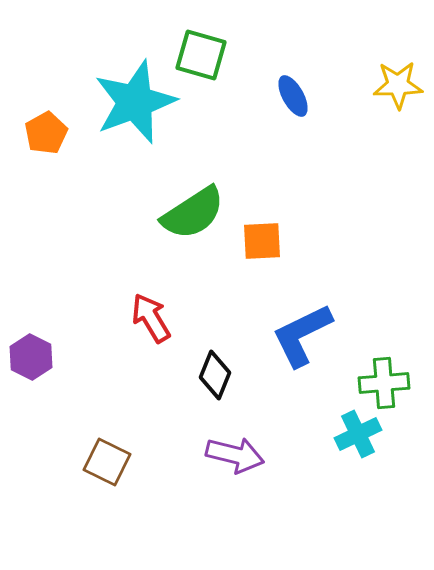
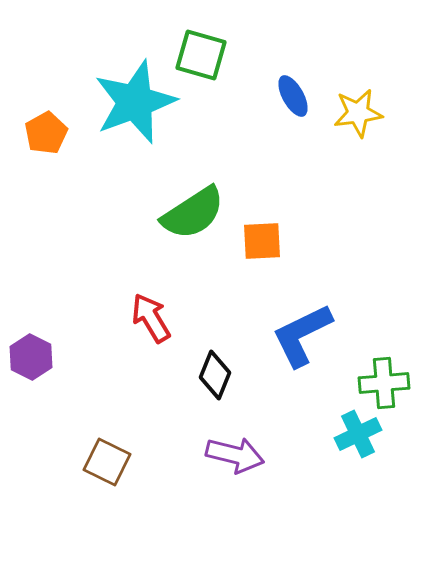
yellow star: moved 40 px left, 28 px down; rotated 6 degrees counterclockwise
